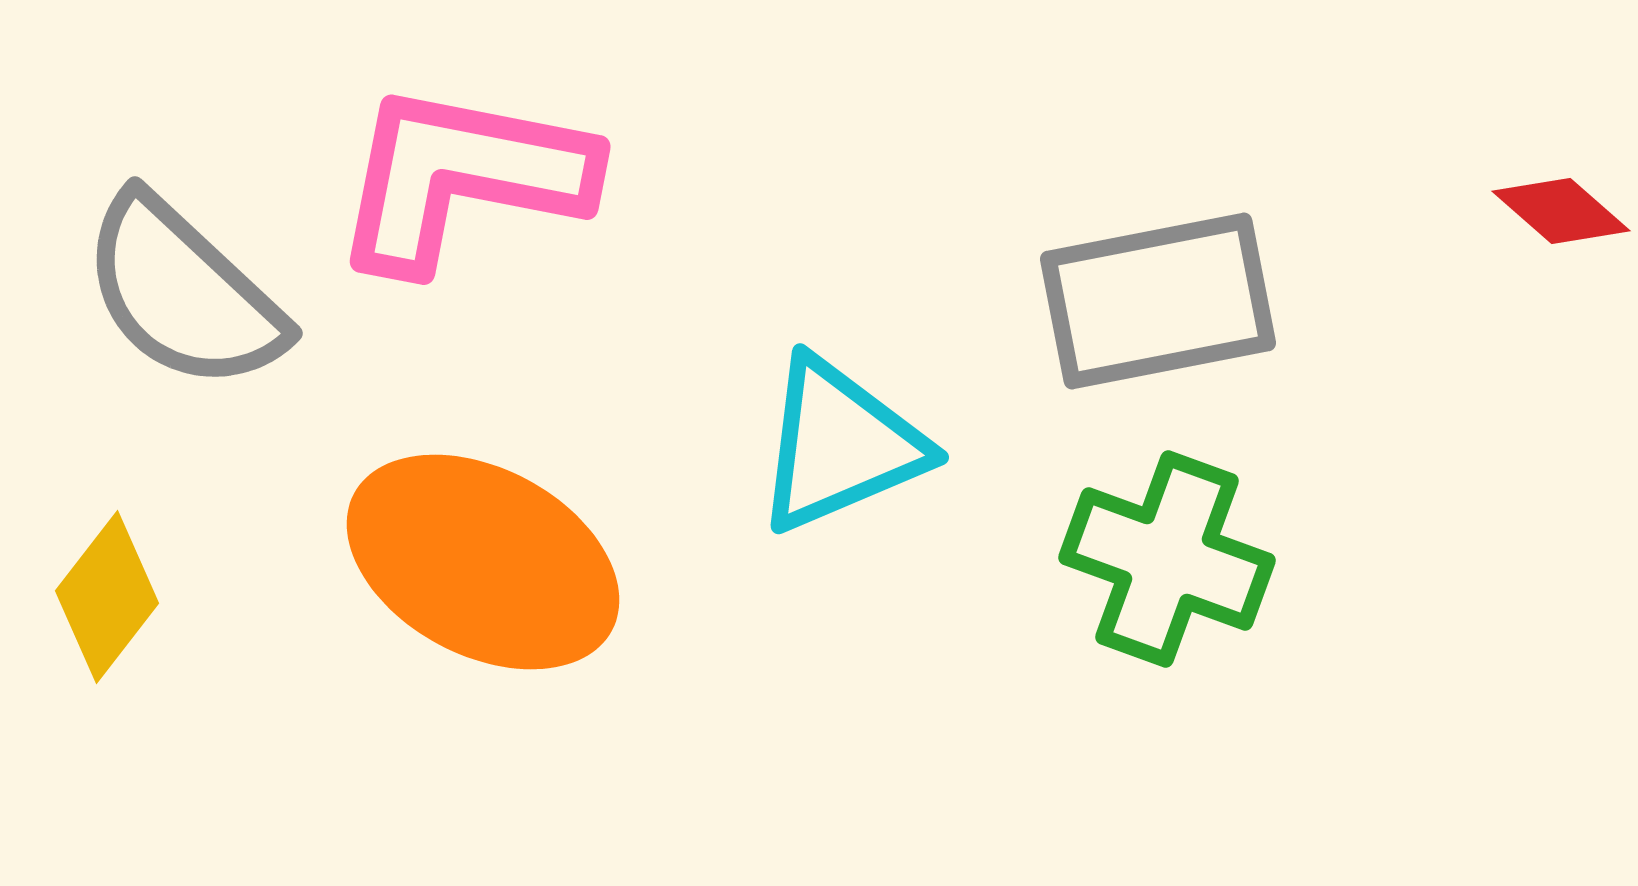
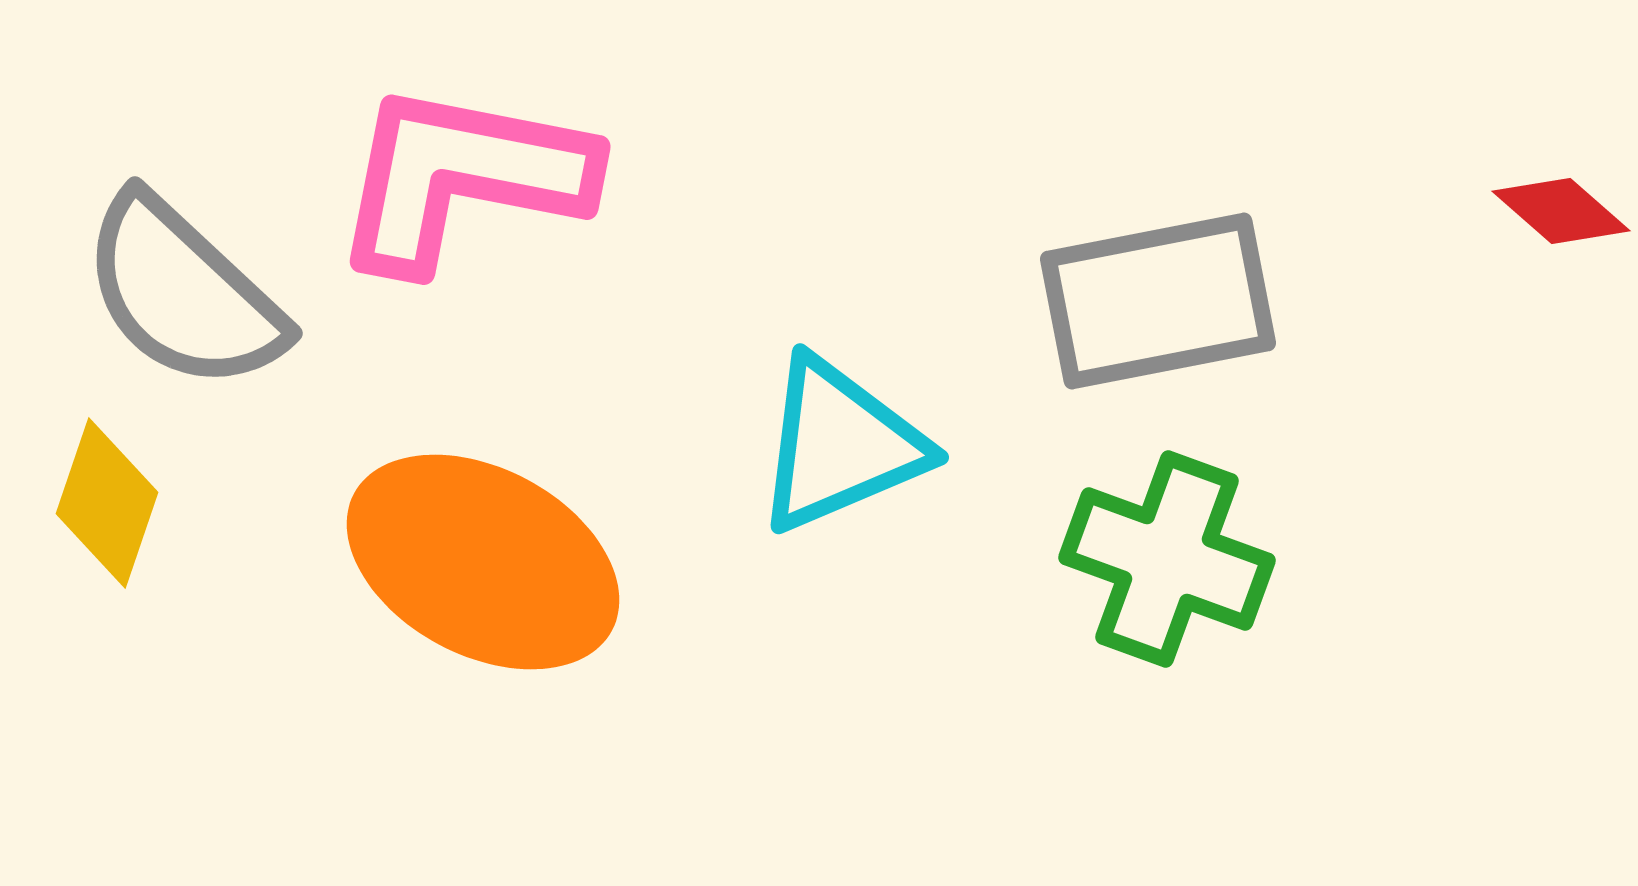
yellow diamond: moved 94 px up; rotated 19 degrees counterclockwise
